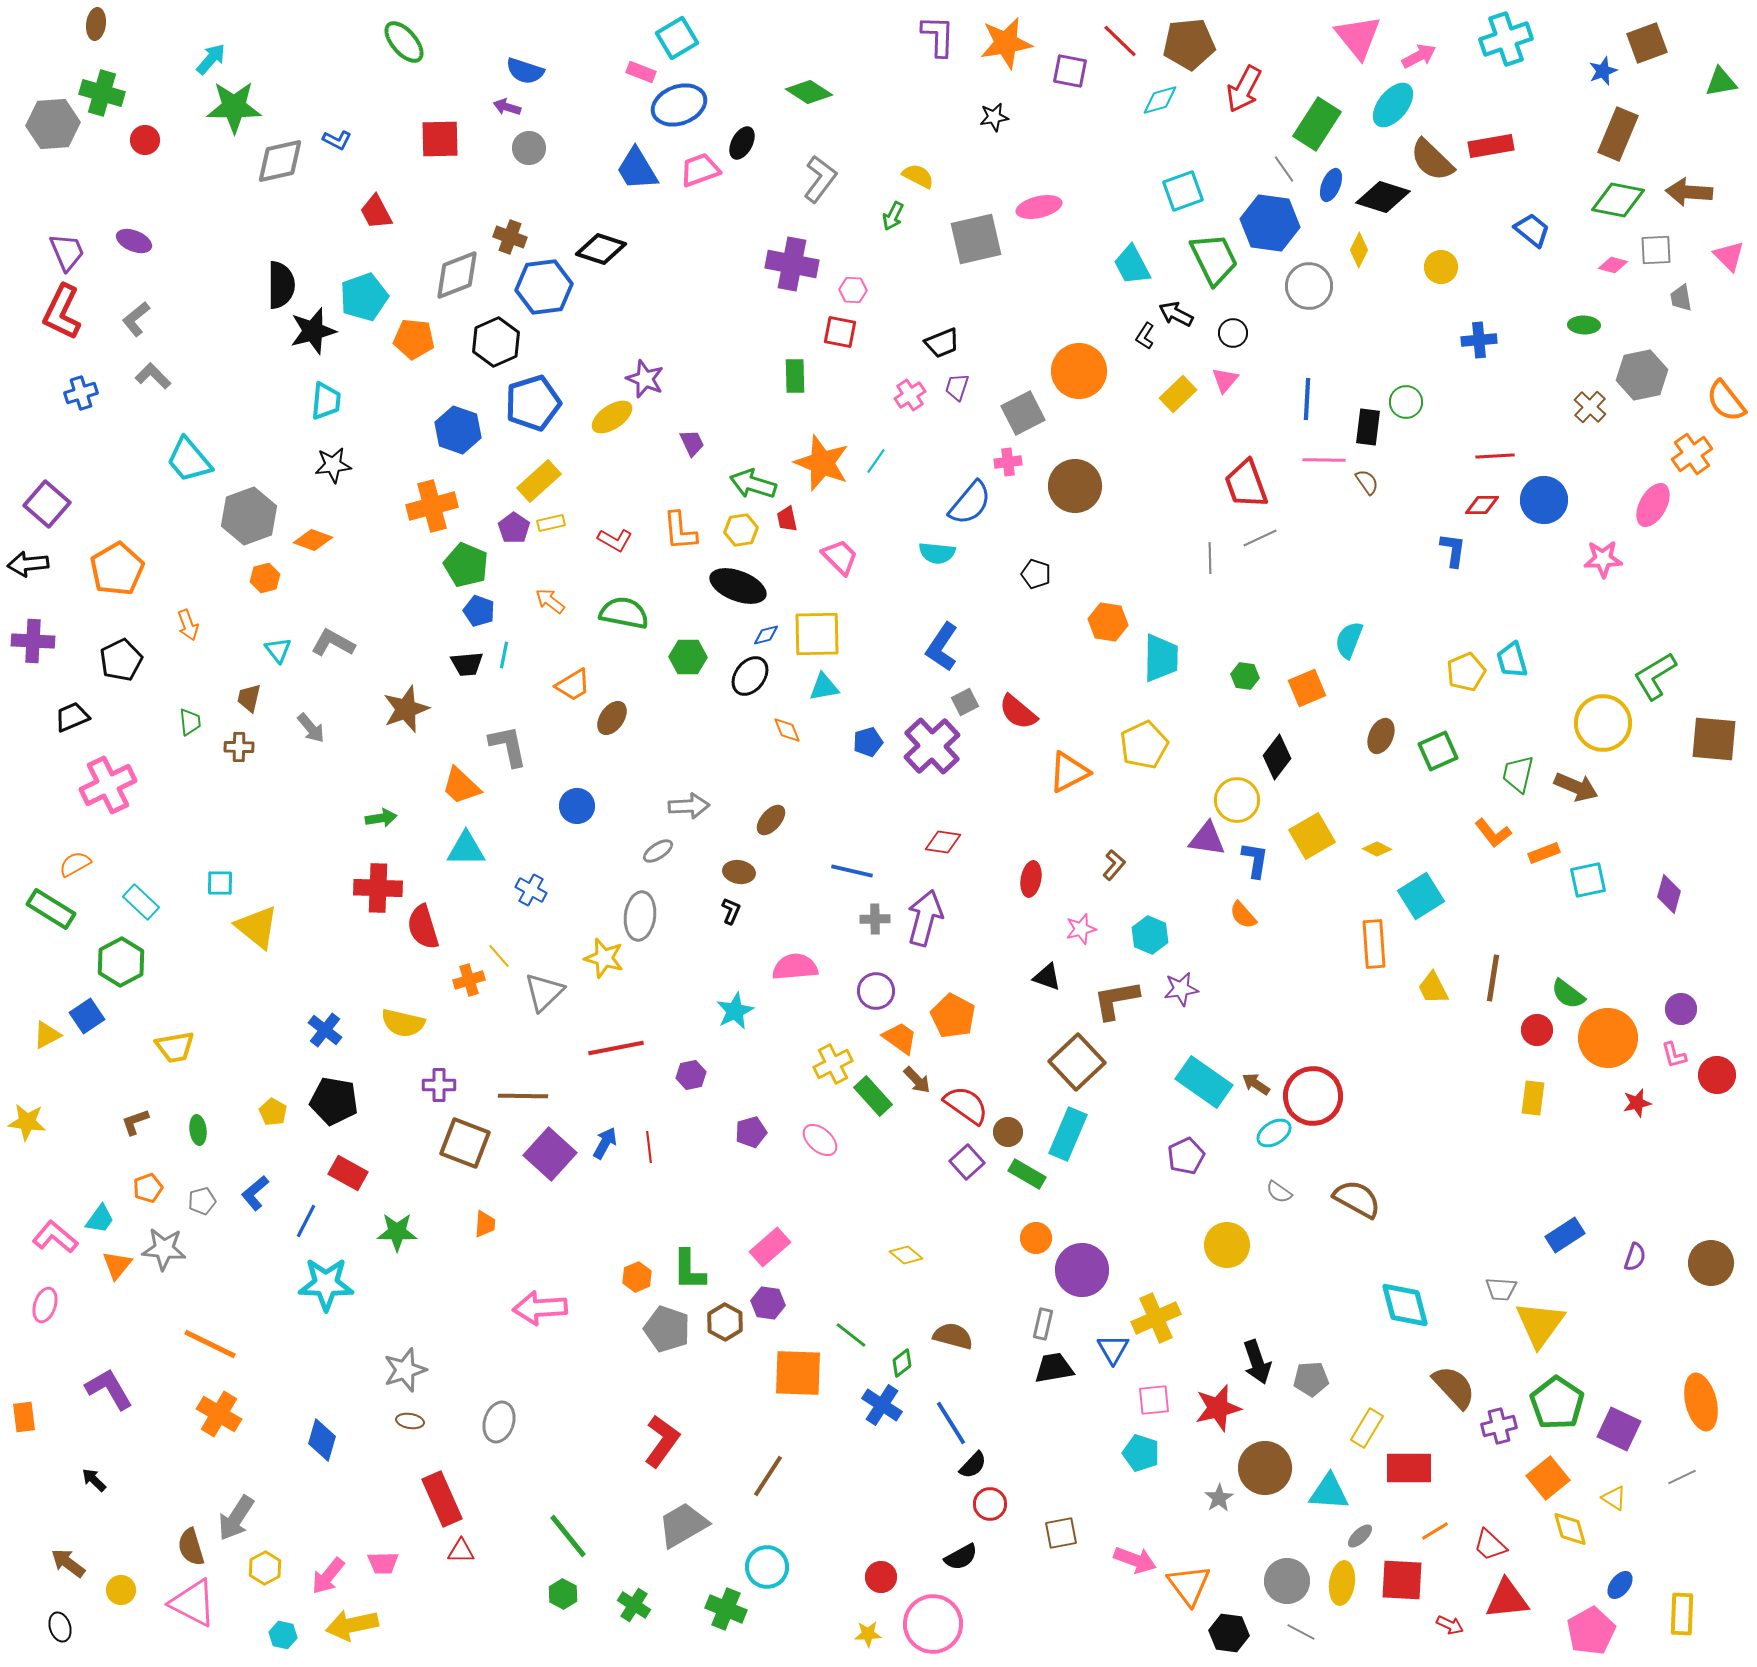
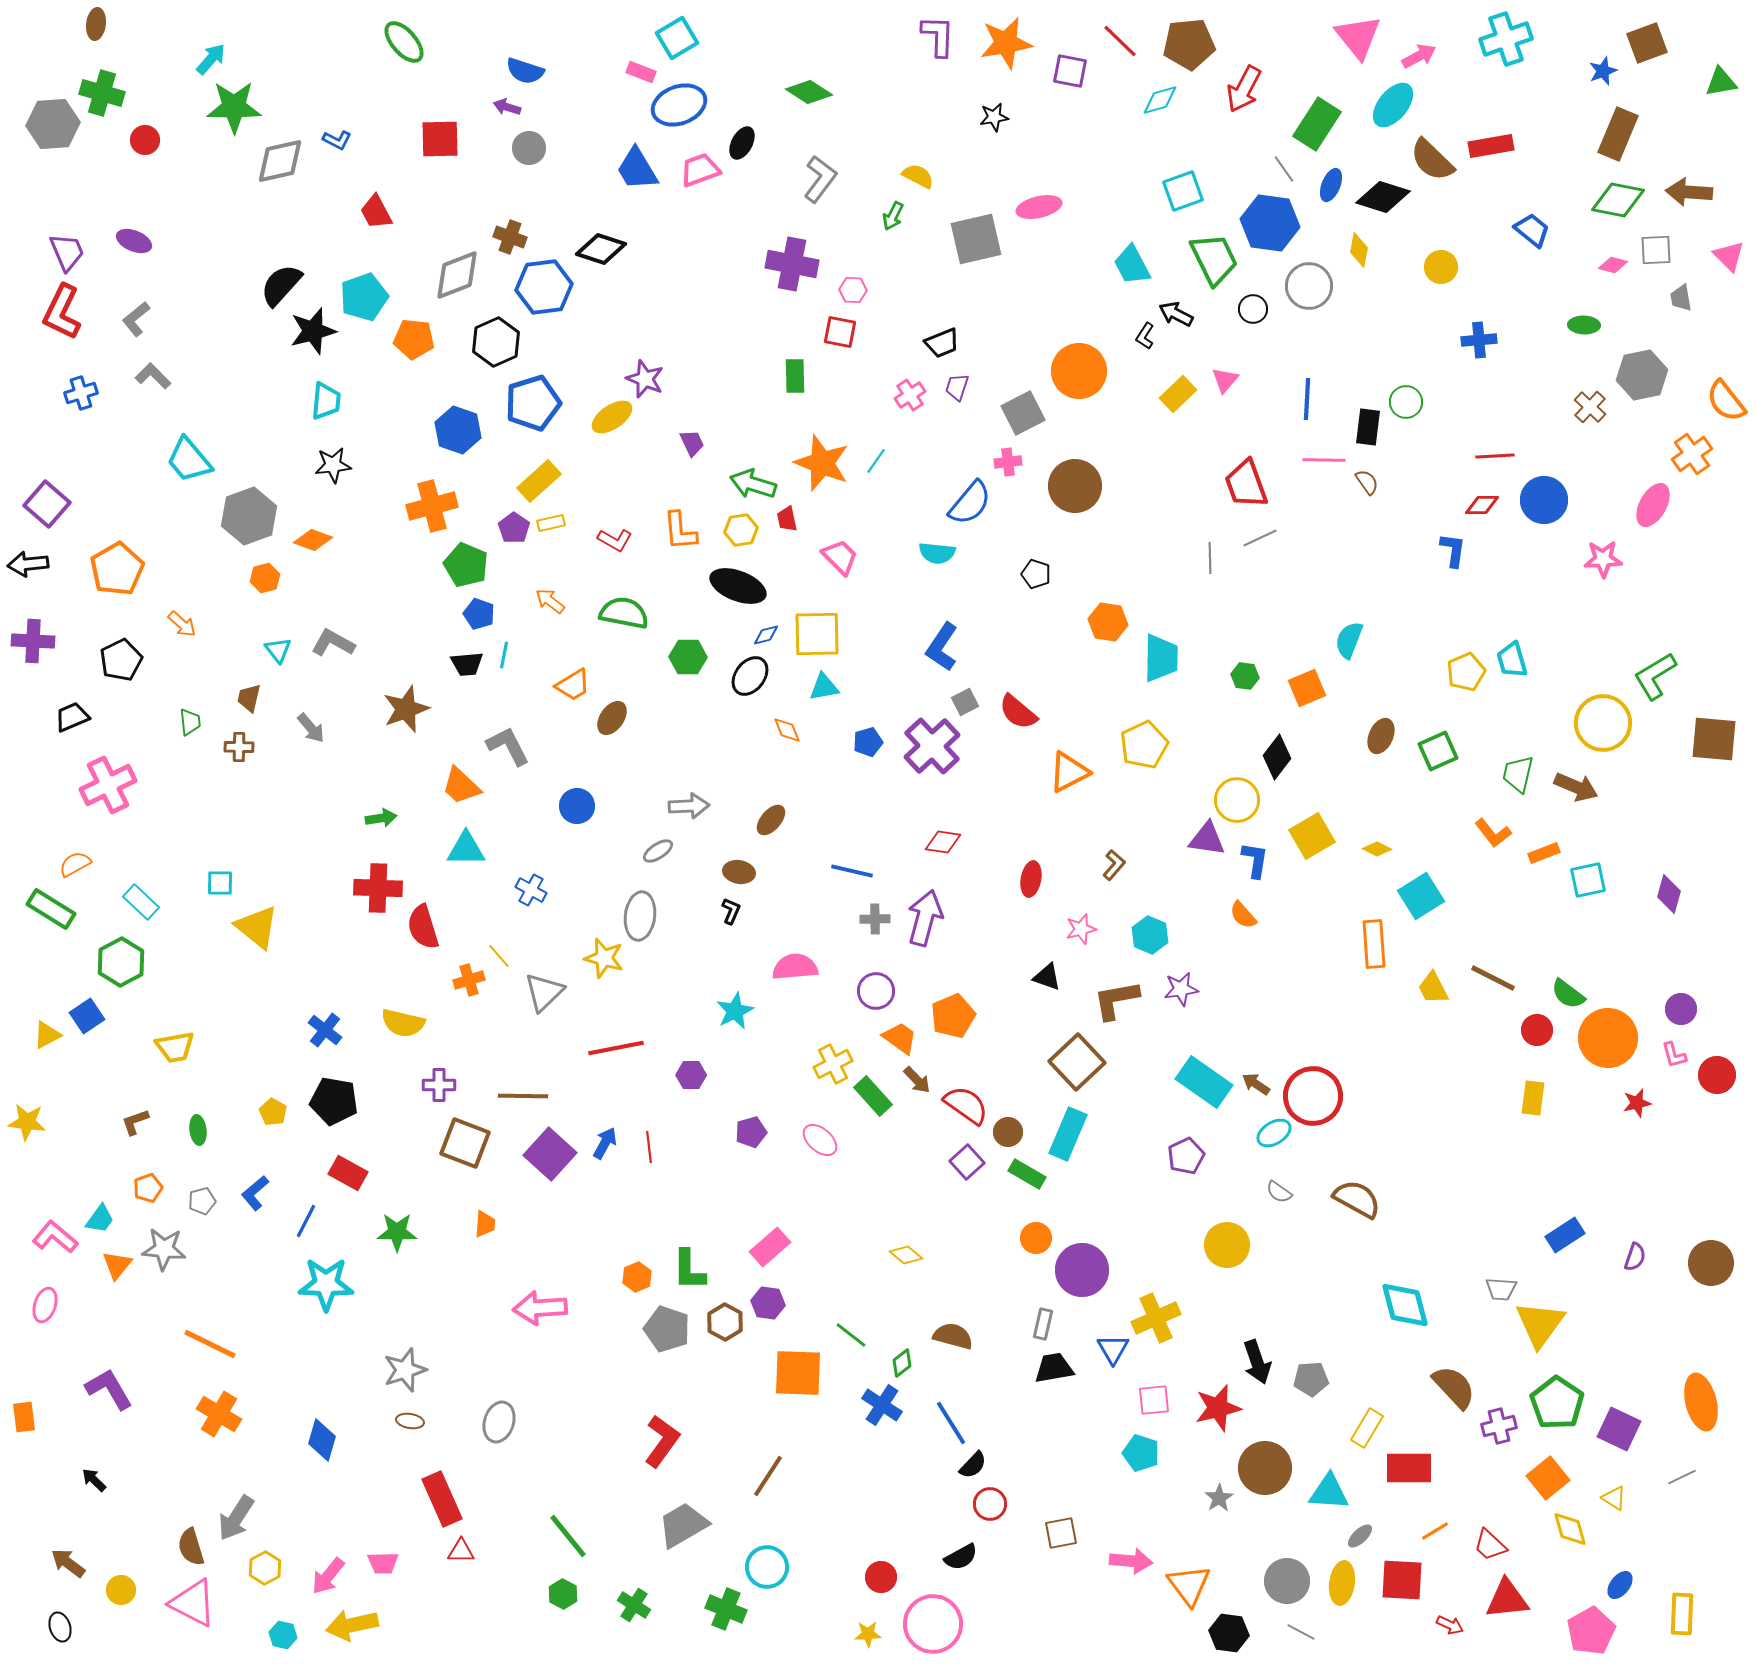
yellow diamond at (1359, 250): rotated 16 degrees counterclockwise
black semicircle at (281, 285): rotated 138 degrees counterclockwise
black circle at (1233, 333): moved 20 px right, 24 px up
blue pentagon at (479, 611): moved 3 px down
orange arrow at (188, 625): moved 6 px left, 1 px up; rotated 28 degrees counterclockwise
gray L-shape at (508, 746): rotated 15 degrees counterclockwise
brown line at (1493, 978): rotated 72 degrees counterclockwise
orange pentagon at (953, 1016): rotated 21 degrees clockwise
purple hexagon at (691, 1075): rotated 12 degrees clockwise
pink arrow at (1135, 1560): moved 4 px left, 1 px down; rotated 15 degrees counterclockwise
